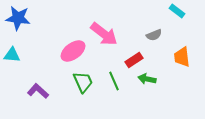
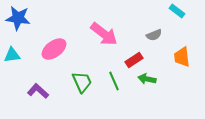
pink ellipse: moved 19 px left, 2 px up
cyan triangle: rotated 12 degrees counterclockwise
green trapezoid: moved 1 px left
